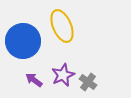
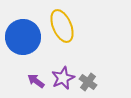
blue circle: moved 4 px up
purple star: moved 3 px down
purple arrow: moved 2 px right, 1 px down
